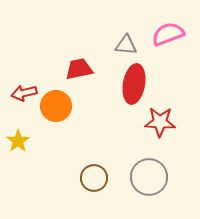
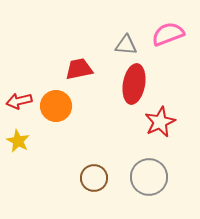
red arrow: moved 5 px left, 8 px down
red star: rotated 28 degrees counterclockwise
yellow star: rotated 10 degrees counterclockwise
